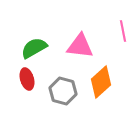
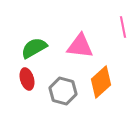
pink line: moved 4 px up
